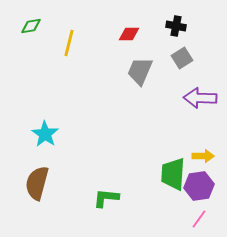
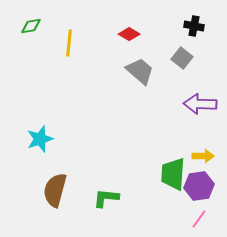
black cross: moved 18 px right
red diamond: rotated 30 degrees clockwise
yellow line: rotated 8 degrees counterclockwise
gray square: rotated 20 degrees counterclockwise
gray trapezoid: rotated 108 degrees clockwise
purple arrow: moved 6 px down
cyan star: moved 5 px left, 5 px down; rotated 20 degrees clockwise
brown semicircle: moved 18 px right, 7 px down
